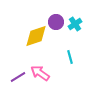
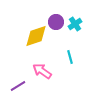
pink arrow: moved 2 px right, 2 px up
purple line: moved 9 px down
